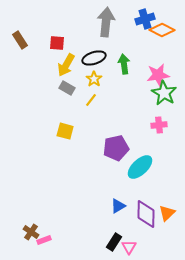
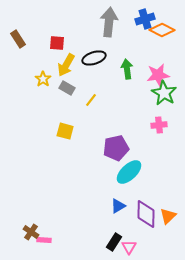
gray arrow: moved 3 px right
brown rectangle: moved 2 px left, 1 px up
green arrow: moved 3 px right, 5 px down
yellow star: moved 51 px left
cyan ellipse: moved 11 px left, 5 px down
orange triangle: moved 1 px right, 3 px down
pink rectangle: rotated 24 degrees clockwise
